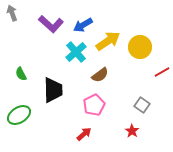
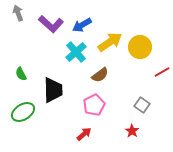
gray arrow: moved 6 px right
blue arrow: moved 1 px left
yellow arrow: moved 2 px right, 1 px down
green ellipse: moved 4 px right, 3 px up
